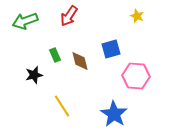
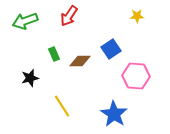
yellow star: rotated 24 degrees counterclockwise
blue square: rotated 18 degrees counterclockwise
green rectangle: moved 1 px left, 1 px up
brown diamond: rotated 75 degrees counterclockwise
black star: moved 4 px left, 3 px down
